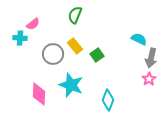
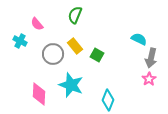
pink semicircle: moved 4 px right; rotated 88 degrees clockwise
cyan cross: moved 3 px down; rotated 24 degrees clockwise
green square: rotated 24 degrees counterclockwise
